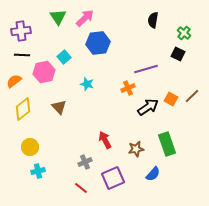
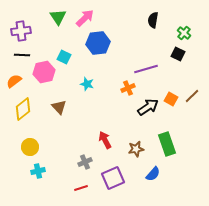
cyan square: rotated 24 degrees counterclockwise
red line: rotated 56 degrees counterclockwise
